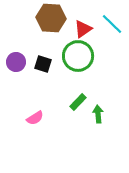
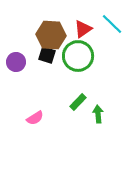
brown hexagon: moved 17 px down
black square: moved 4 px right, 9 px up
